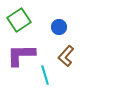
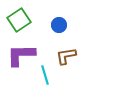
blue circle: moved 2 px up
brown L-shape: rotated 40 degrees clockwise
